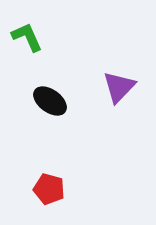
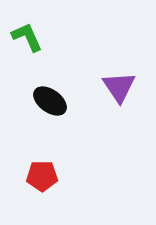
purple triangle: rotated 18 degrees counterclockwise
red pentagon: moved 7 px left, 13 px up; rotated 16 degrees counterclockwise
